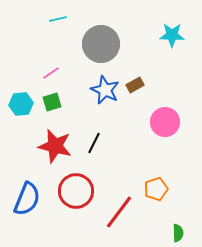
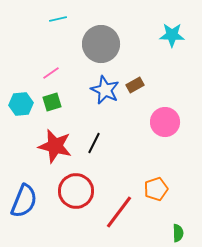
blue semicircle: moved 3 px left, 2 px down
